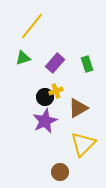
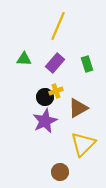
yellow line: moved 26 px right; rotated 16 degrees counterclockwise
green triangle: moved 1 px right, 1 px down; rotated 21 degrees clockwise
